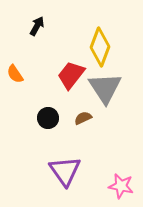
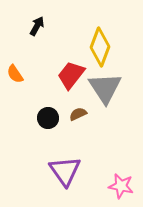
brown semicircle: moved 5 px left, 4 px up
